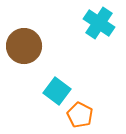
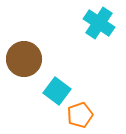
brown circle: moved 13 px down
orange pentagon: rotated 25 degrees clockwise
